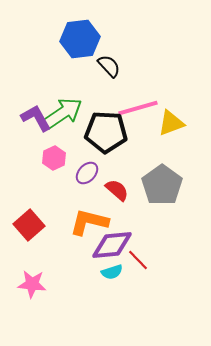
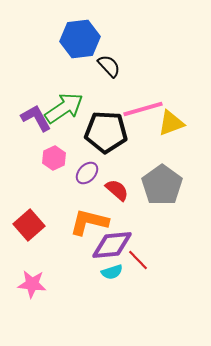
pink line: moved 5 px right, 1 px down
green arrow: moved 1 px right, 5 px up
